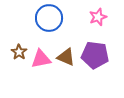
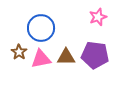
blue circle: moved 8 px left, 10 px down
brown triangle: rotated 24 degrees counterclockwise
